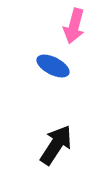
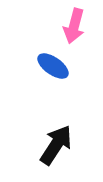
blue ellipse: rotated 8 degrees clockwise
